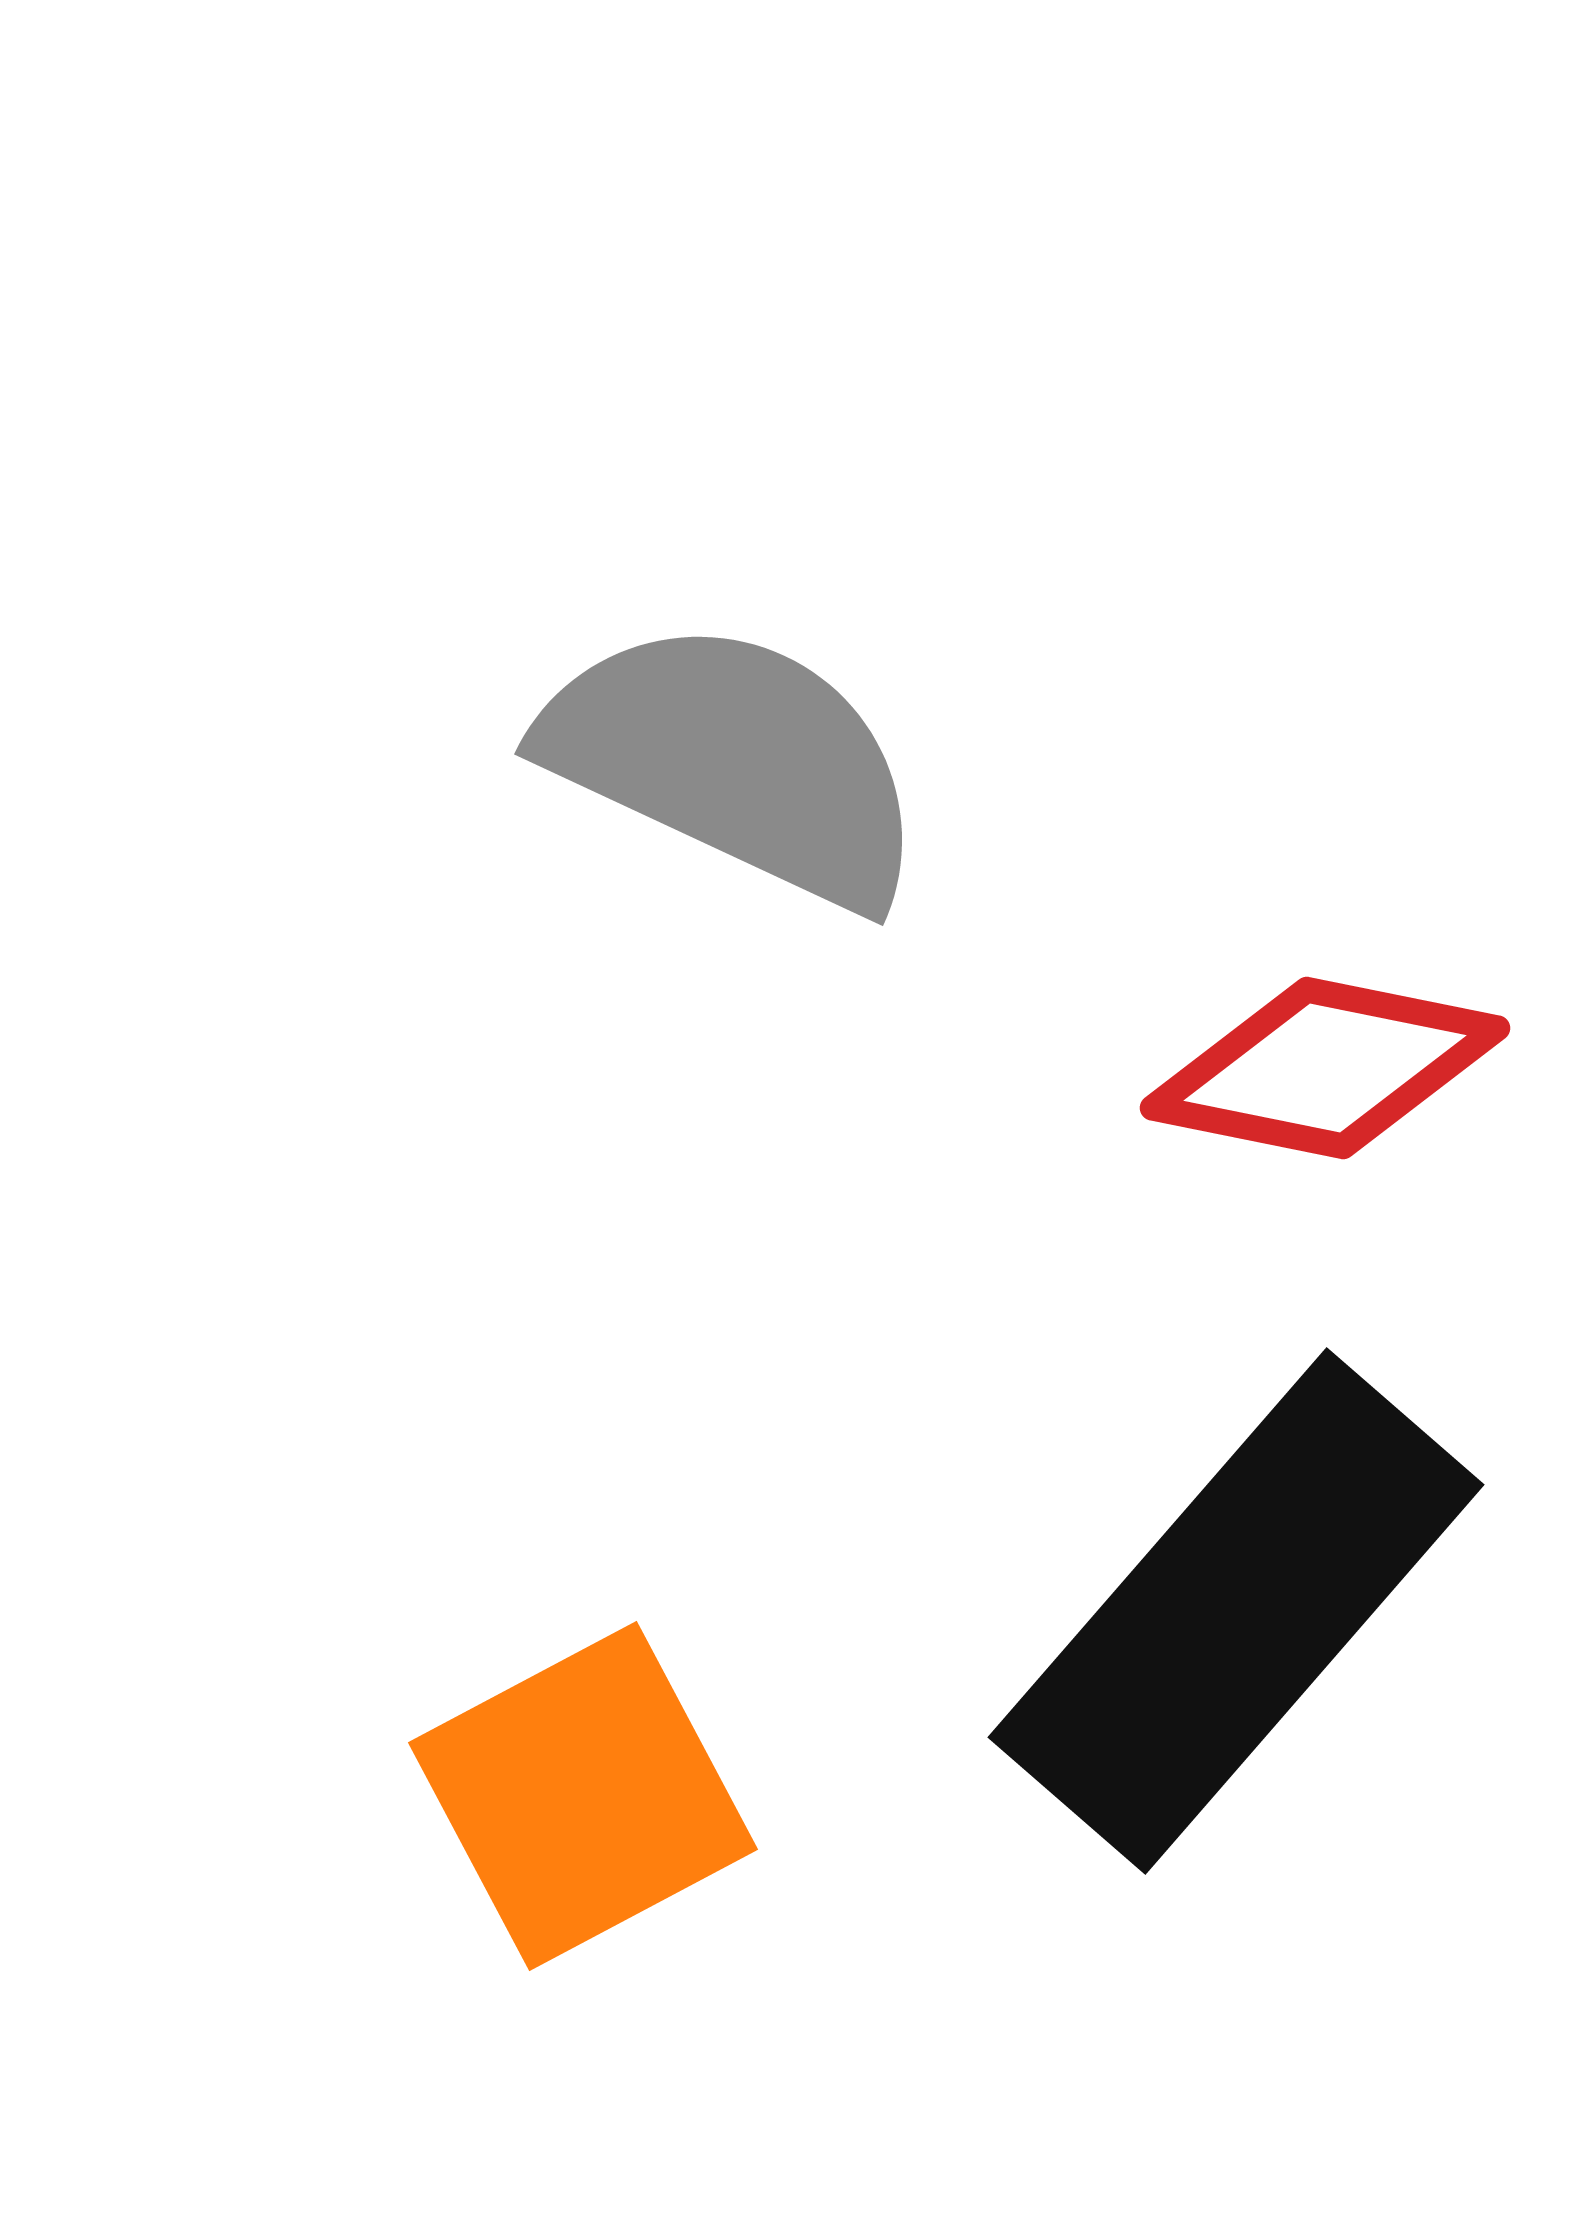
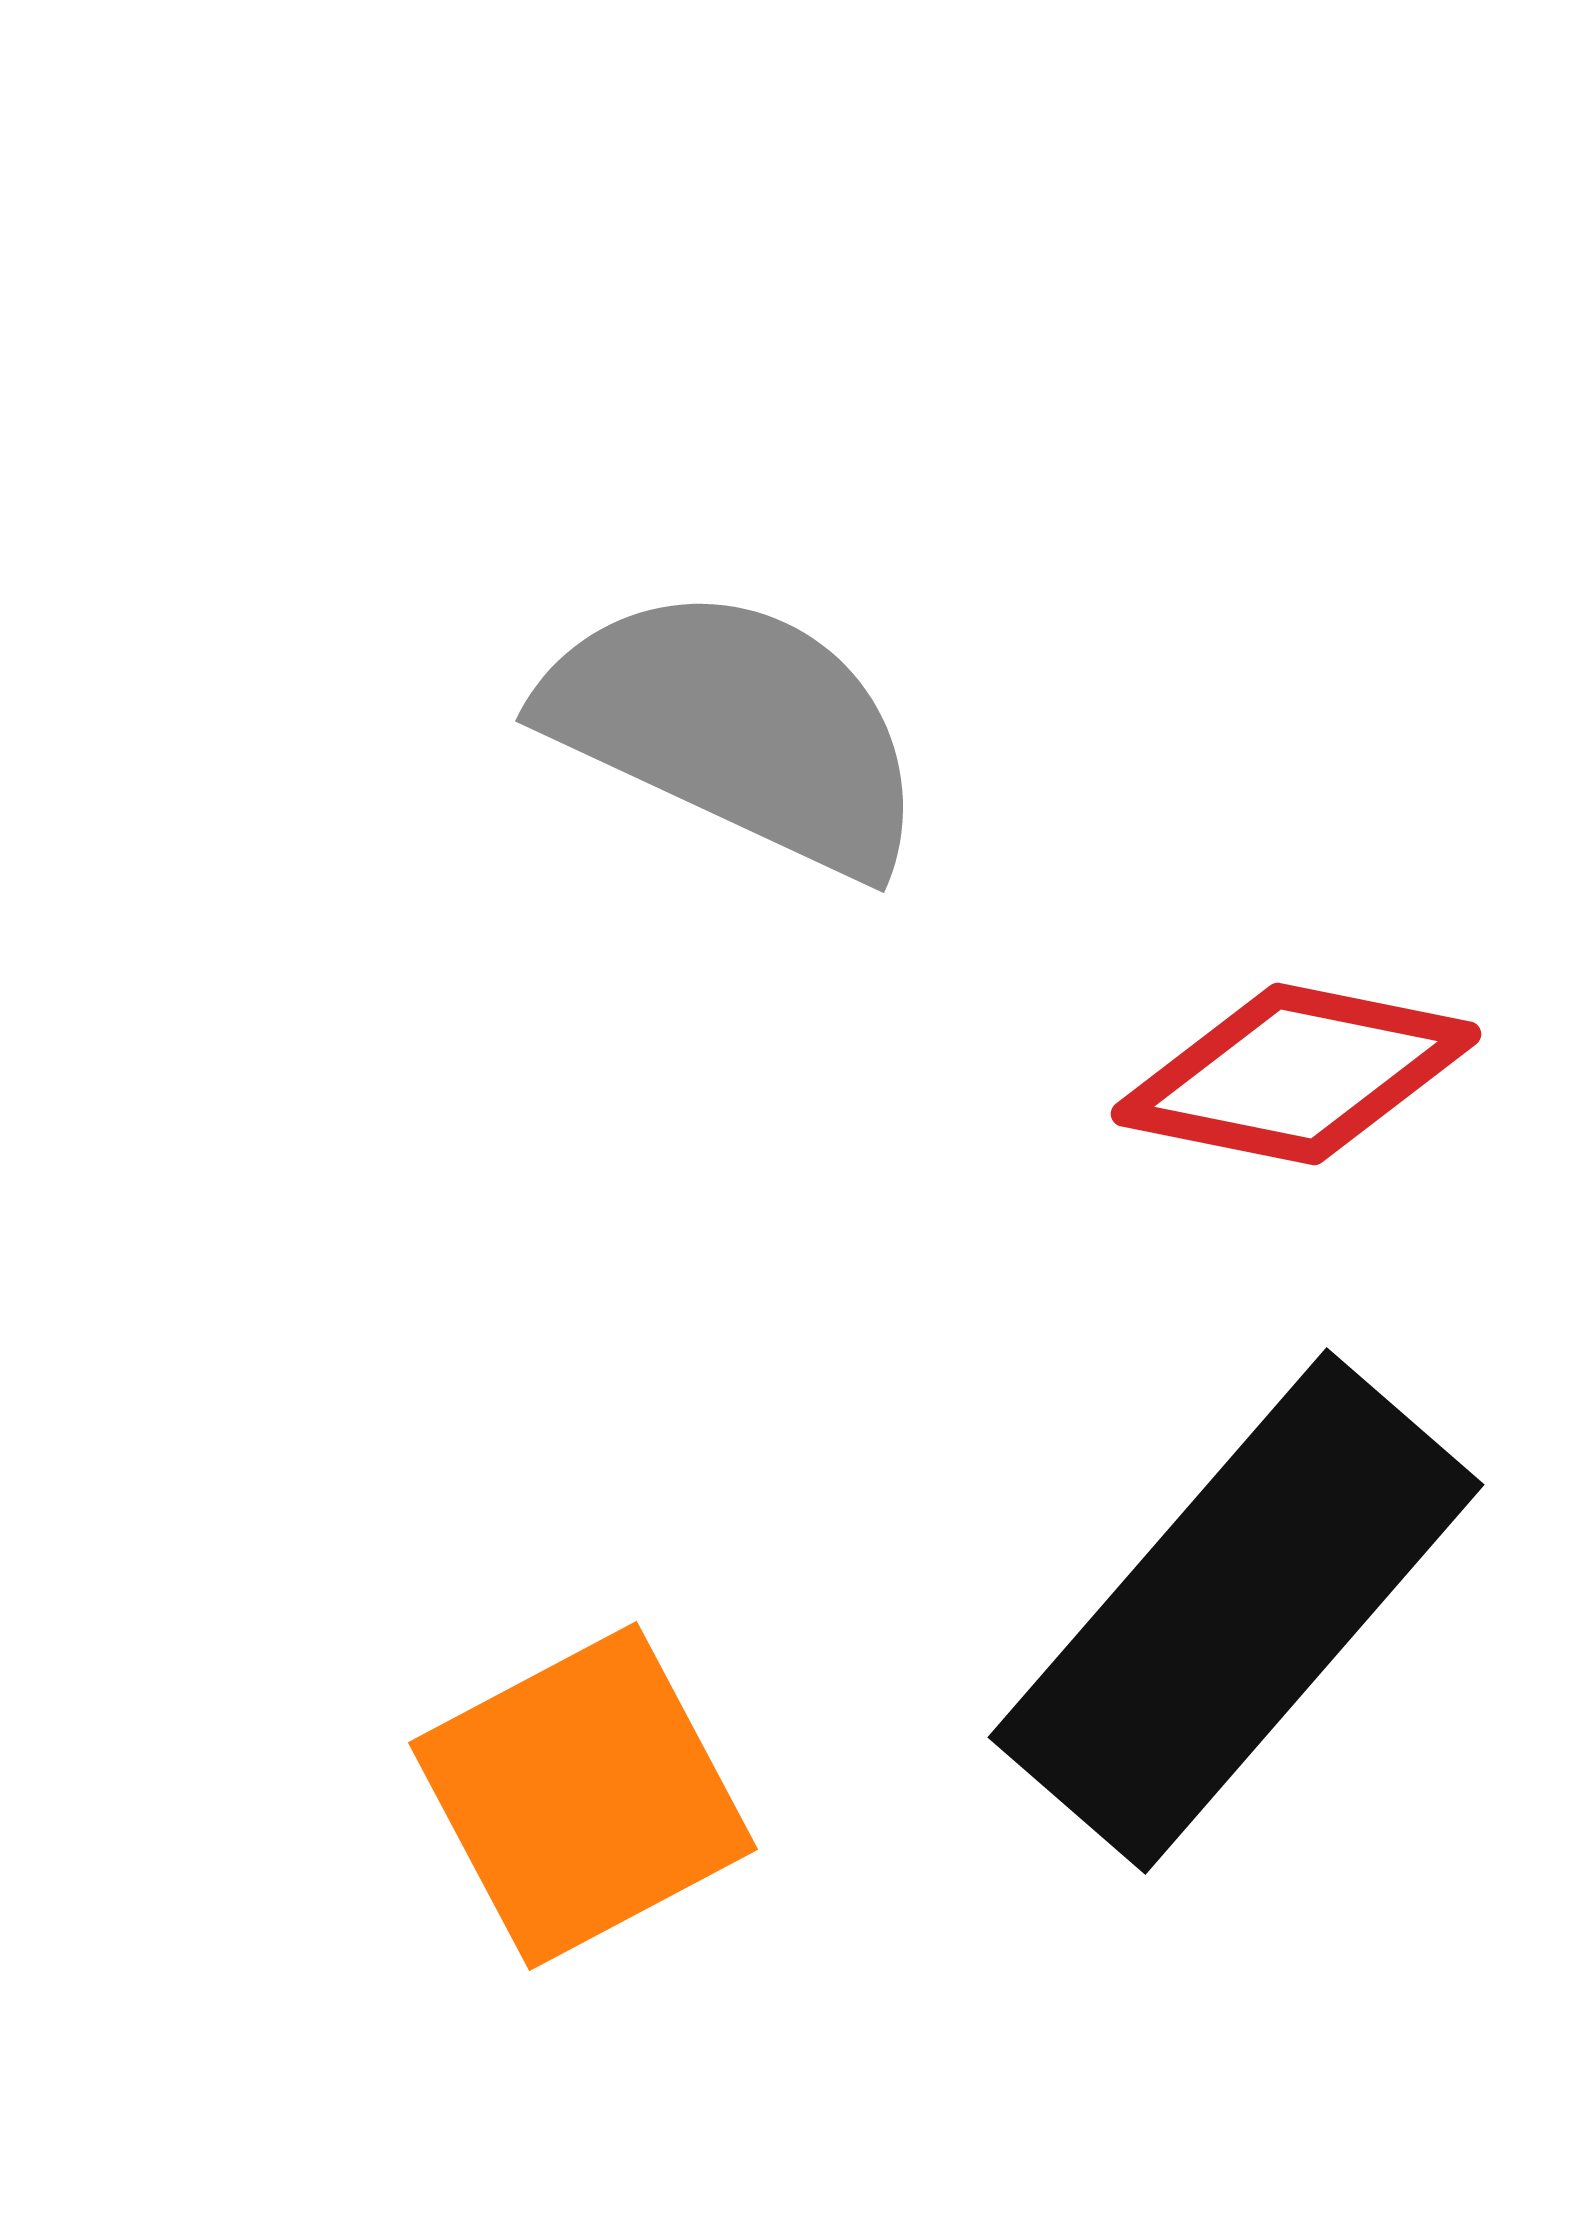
gray semicircle: moved 1 px right, 33 px up
red diamond: moved 29 px left, 6 px down
